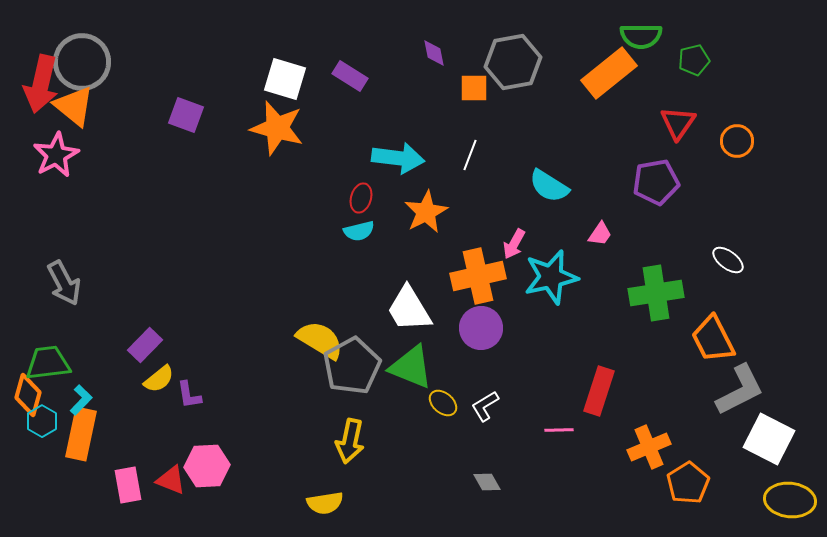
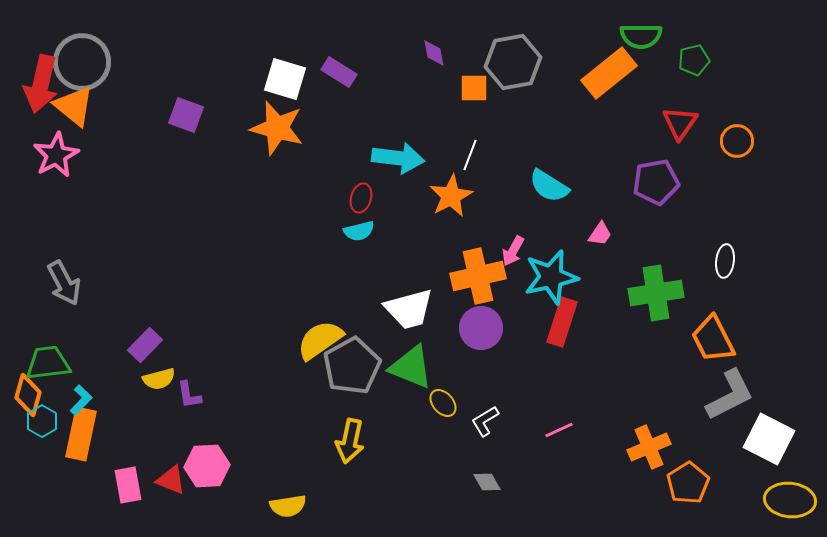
purple rectangle at (350, 76): moved 11 px left, 4 px up
red triangle at (678, 123): moved 2 px right
orange star at (426, 212): moved 25 px right, 16 px up
pink arrow at (514, 244): moved 1 px left, 7 px down
white ellipse at (728, 260): moved 3 px left, 1 px down; rotated 60 degrees clockwise
white trapezoid at (409, 309): rotated 74 degrees counterclockwise
yellow semicircle at (320, 340): rotated 66 degrees counterclockwise
yellow semicircle at (159, 379): rotated 24 degrees clockwise
gray L-shape at (740, 390): moved 10 px left, 5 px down
red rectangle at (599, 391): moved 37 px left, 69 px up
yellow ellipse at (443, 403): rotated 8 degrees clockwise
white L-shape at (485, 406): moved 15 px down
pink line at (559, 430): rotated 24 degrees counterclockwise
yellow semicircle at (325, 503): moved 37 px left, 3 px down
